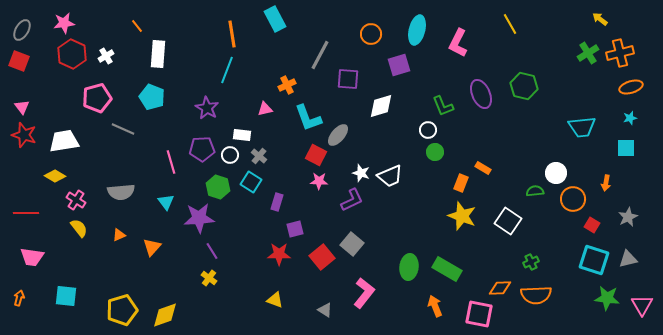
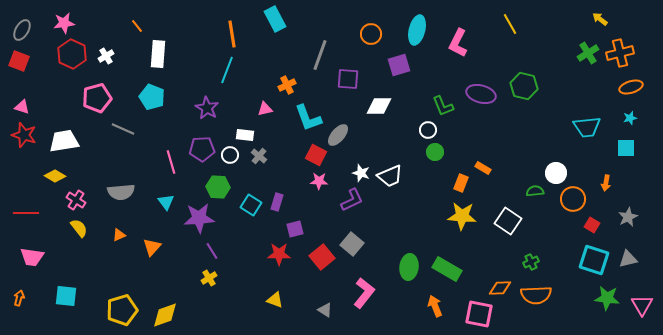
gray line at (320, 55): rotated 8 degrees counterclockwise
purple ellipse at (481, 94): rotated 52 degrees counterclockwise
white diamond at (381, 106): moved 2 px left; rotated 16 degrees clockwise
pink triangle at (22, 107): rotated 35 degrees counterclockwise
cyan trapezoid at (582, 127): moved 5 px right
white rectangle at (242, 135): moved 3 px right
cyan square at (251, 182): moved 23 px down
green hexagon at (218, 187): rotated 15 degrees counterclockwise
yellow star at (462, 216): rotated 16 degrees counterclockwise
yellow cross at (209, 278): rotated 21 degrees clockwise
